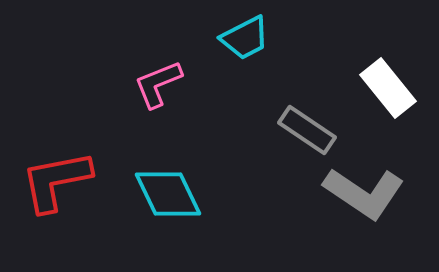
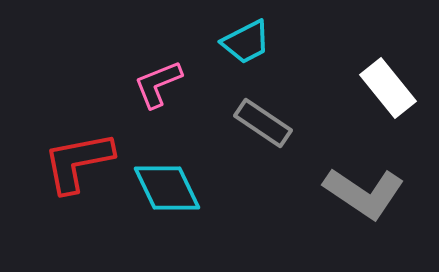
cyan trapezoid: moved 1 px right, 4 px down
gray rectangle: moved 44 px left, 7 px up
red L-shape: moved 22 px right, 19 px up
cyan diamond: moved 1 px left, 6 px up
